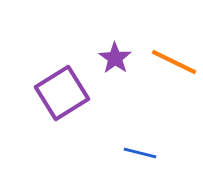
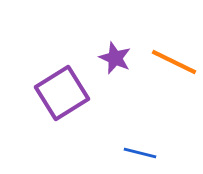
purple star: rotated 12 degrees counterclockwise
